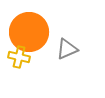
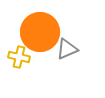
orange circle: moved 11 px right
